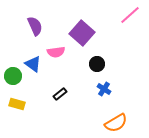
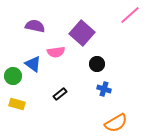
purple semicircle: rotated 54 degrees counterclockwise
blue cross: rotated 16 degrees counterclockwise
